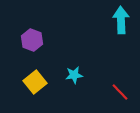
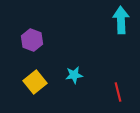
red line: moved 2 px left; rotated 30 degrees clockwise
